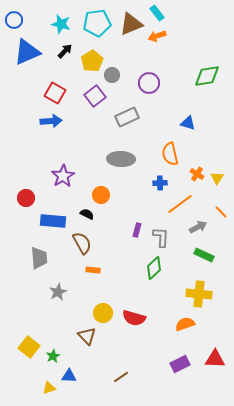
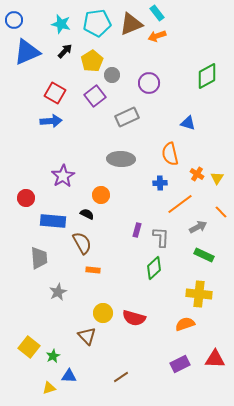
green diamond at (207, 76): rotated 20 degrees counterclockwise
